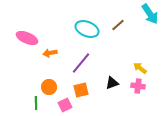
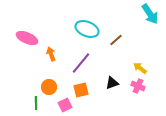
brown line: moved 2 px left, 15 px down
orange arrow: moved 1 px right, 1 px down; rotated 80 degrees clockwise
pink cross: rotated 16 degrees clockwise
